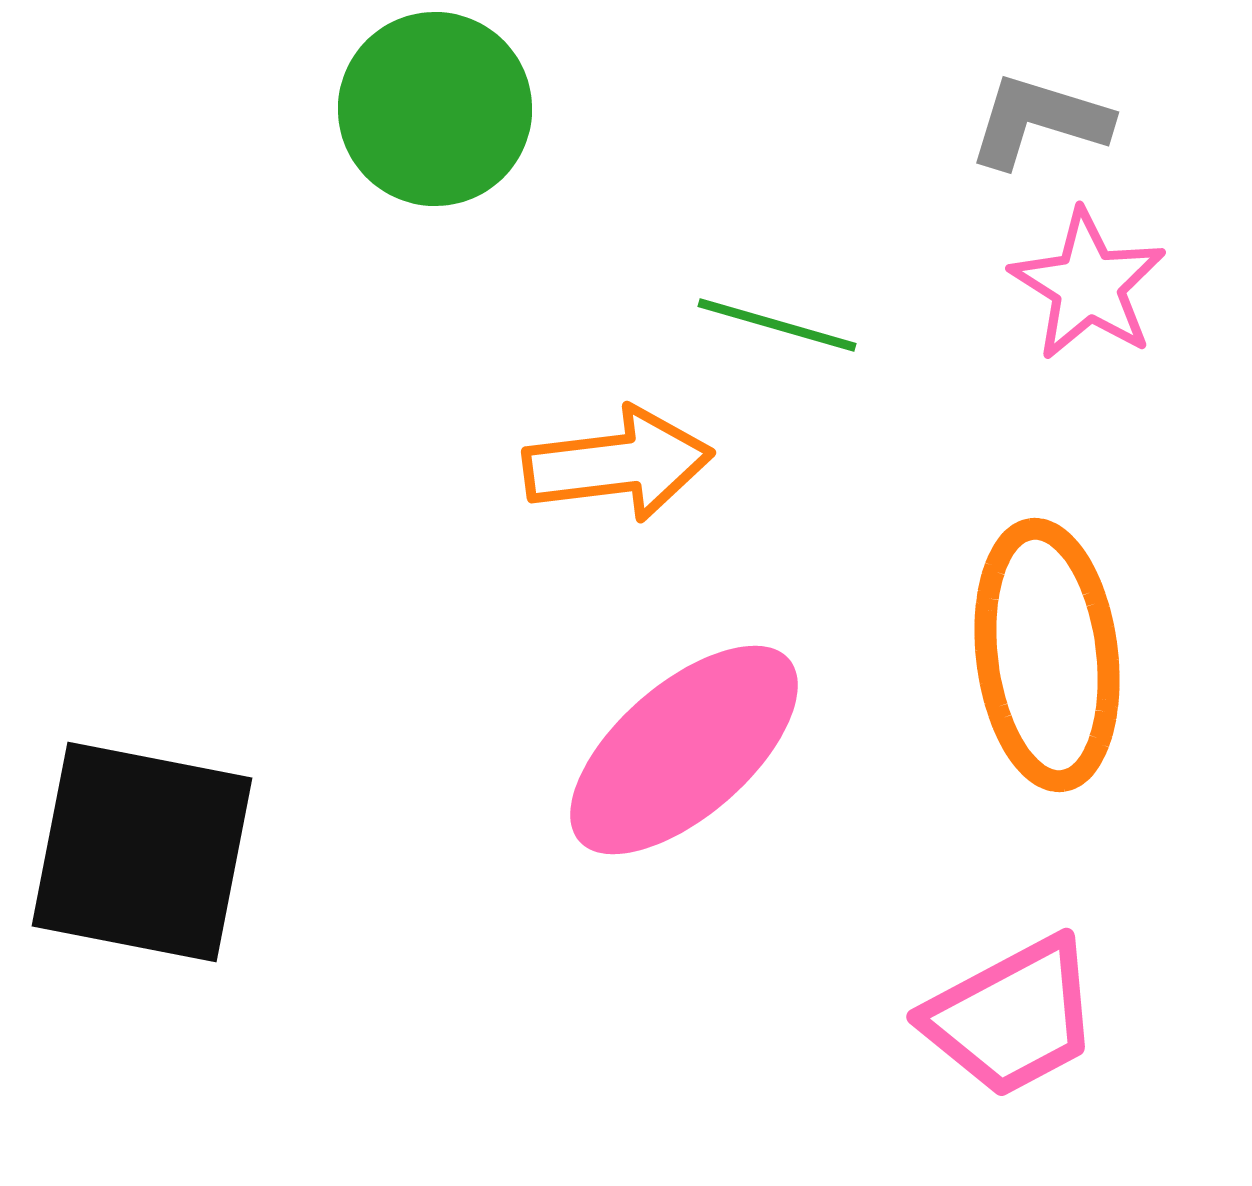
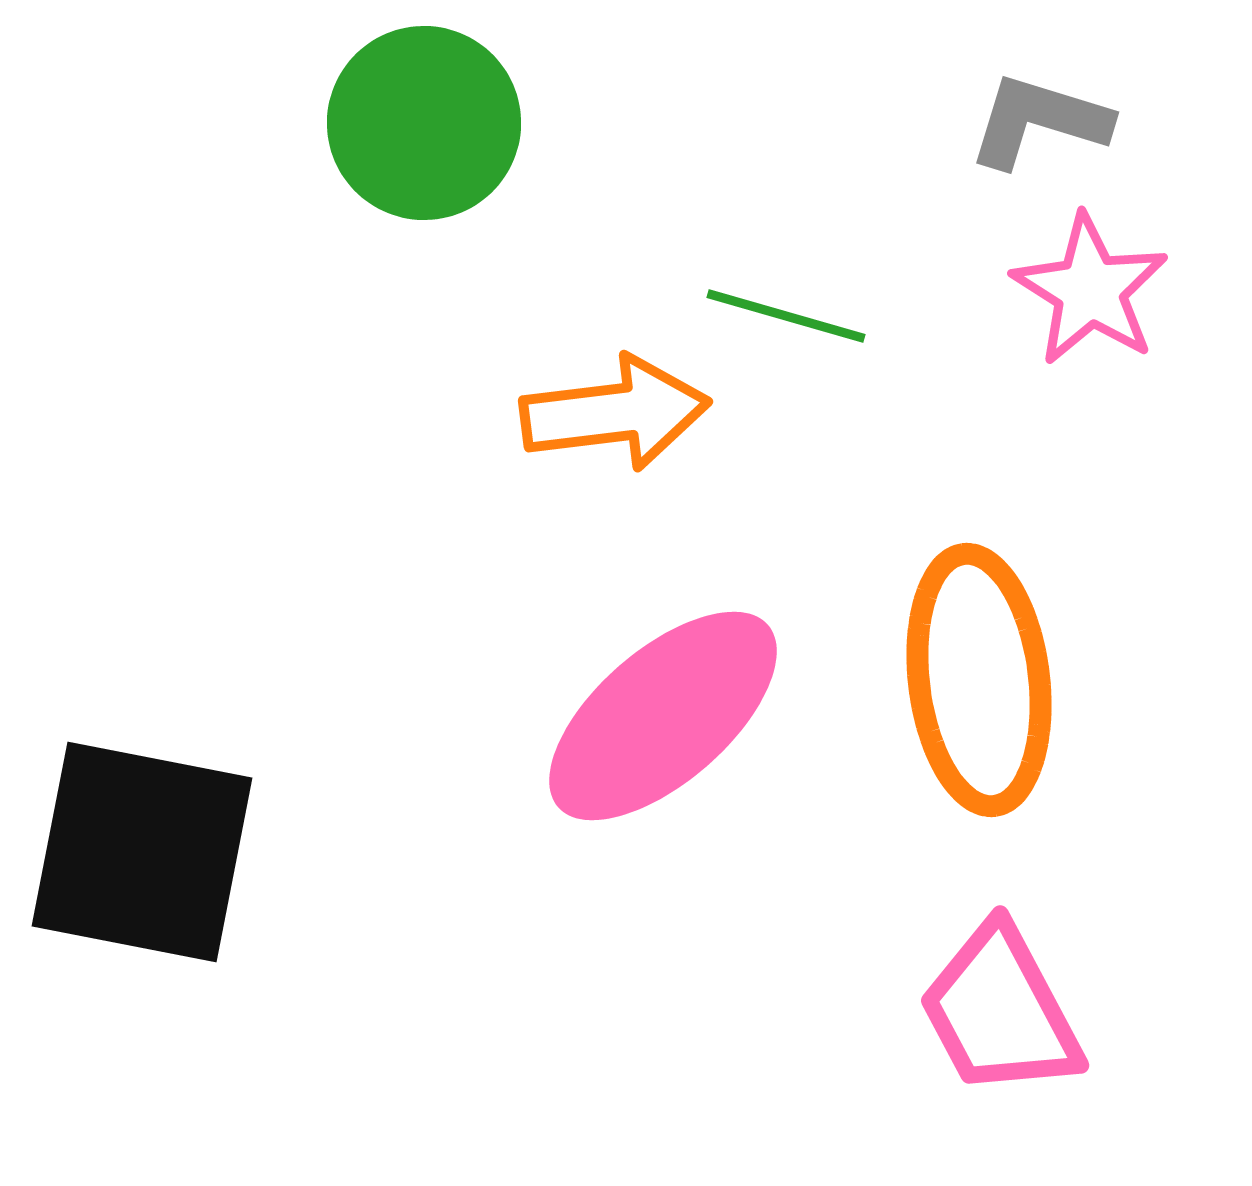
green circle: moved 11 px left, 14 px down
pink star: moved 2 px right, 5 px down
green line: moved 9 px right, 9 px up
orange arrow: moved 3 px left, 51 px up
orange ellipse: moved 68 px left, 25 px down
pink ellipse: moved 21 px left, 34 px up
pink trapezoid: moved 12 px left, 6 px up; rotated 90 degrees clockwise
